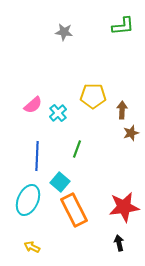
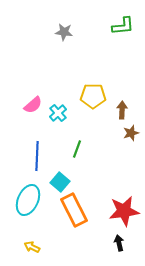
red star: moved 4 px down
